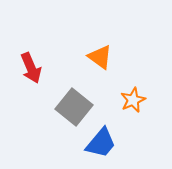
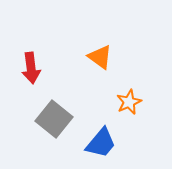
red arrow: rotated 16 degrees clockwise
orange star: moved 4 px left, 2 px down
gray square: moved 20 px left, 12 px down
